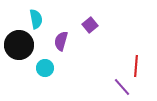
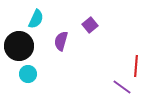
cyan semicircle: rotated 36 degrees clockwise
black circle: moved 1 px down
cyan circle: moved 17 px left, 6 px down
purple line: rotated 12 degrees counterclockwise
